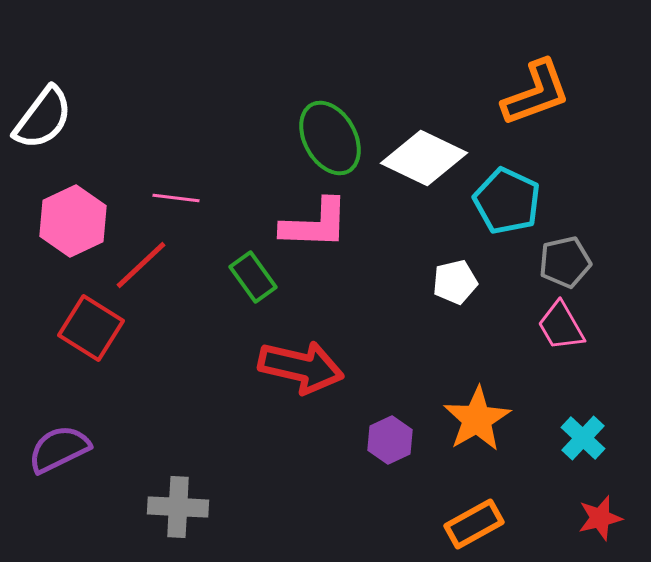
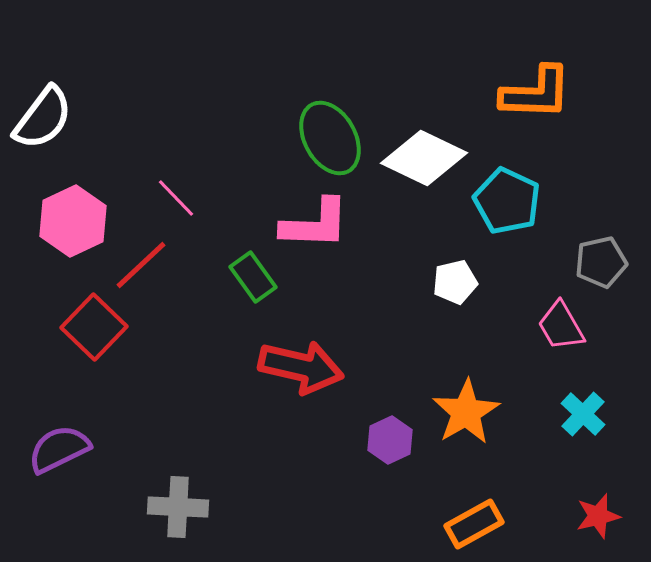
orange L-shape: rotated 22 degrees clockwise
pink line: rotated 39 degrees clockwise
gray pentagon: moved 36 px right
red square: moved 3 px right, 1 px up; rotated 12 degrees clockwise
orange star: moved 11 px left, 7 px up
cyan cross: moved 24 px up
red star: moved 2 px left, 2 px up
